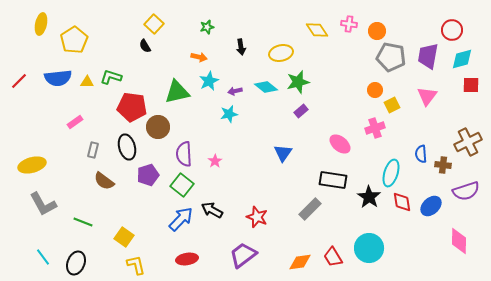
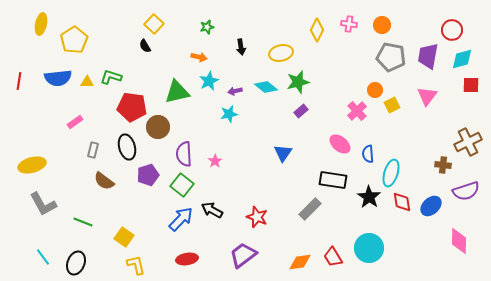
yellow diamond at (317, 30): rotated 60 degrees clockwise
orange circle at (377, 31): moved 5 px right, 6 px up
red line at (19, 81): rotated 36 degrees counterclockwise
pink cross at (375, 128): moved 18 px left, 17 px up; rotated 24 degrees counterclockwise
blue semicircle at (421, 154): moved 53 px left
